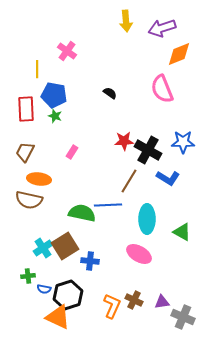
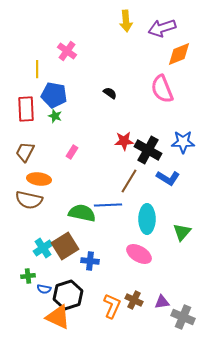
green triangle: rotated 42 degrees clockwise
